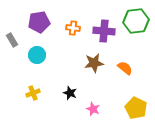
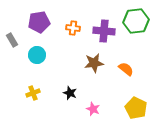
orange semicircle: moved 1 px right, 1 px down
